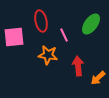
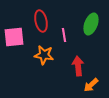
green ellipse: rotated 15 degrees counterclockwise
pink line: rotated 16 degrees clockwise
orange star: moved 4 px left
orange arrow: moved 7 px left, 7 px down
